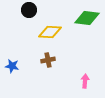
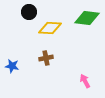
black circle: moved 2 px down
yellow diamond: moved 4 px up
brown cross: moved 2 px left, 2 px up
pink arrow: rotated 32 degrees counterclockwise
